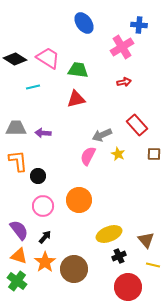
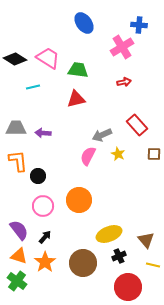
brown circle: moved 9 px right, 6 px up
